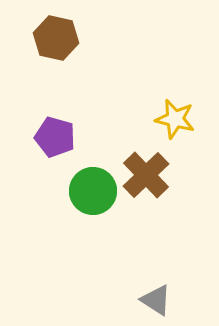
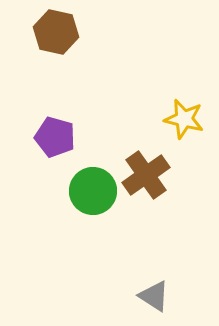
brown hexagon: moved 6 px up
yellow star: moved 9 px right
brown cross: rotated 9 degrees clockwise
gray triangle: moved 2 px left, 4 px up
